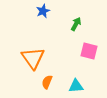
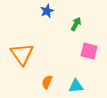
blue star: moved 4 px right
orange triangle: moved 11 px left, 4 px up
